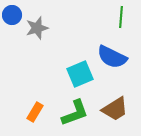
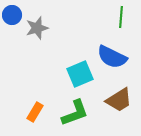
brown trapezoid: moved 4 px right, 9 px up
